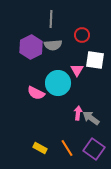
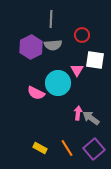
purple square: rotated 15 degrees clockwise
